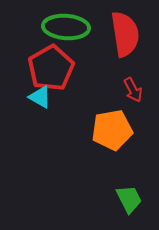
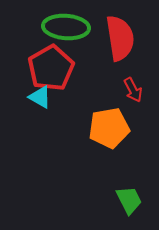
red semicircle: moved 5 px left, 4 px down
orange pentagon: moved 3 px left, 2 px up
green trapezoid: moved 1 px down
